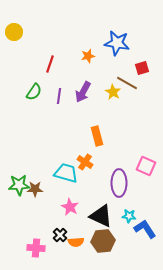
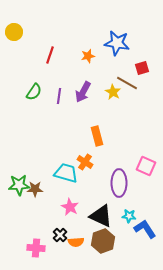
red line: moved 9 px up
brown hexagon: rotated 15 degrees counterclockwise
